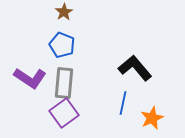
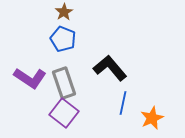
blue pentagon: moved 1 px right, 6 px up
black L-shape: moved 25 px left
gray rectangle: rotated 24 degrees counterclockwise
purple square: rotated 16 degrees counterclockwise
